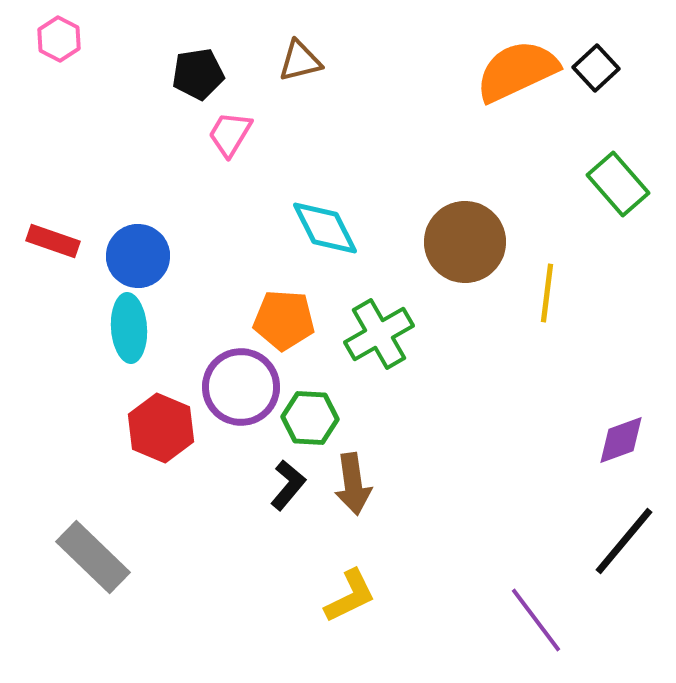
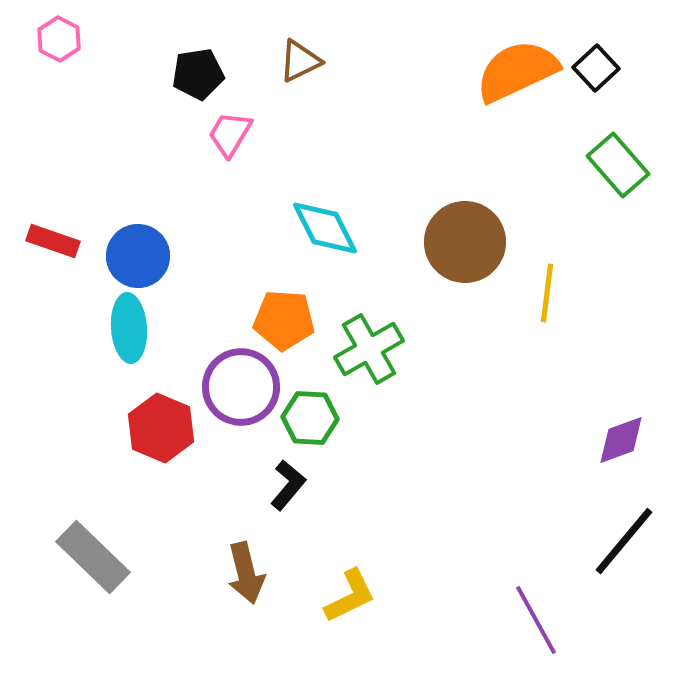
brown triangle: rotated 12 degrees counterclockwise
green rectangle: moved 19 px up
green cross: moved 10 px left, 15 px down
brown arrow: moved 107 px left, 89 px down; rotated 6 degrees counterclockwise
purple line: rotated 8 degrees clockwise
